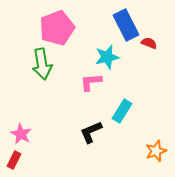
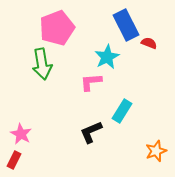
cyan star: rotated 15 degrees counterclockwise
